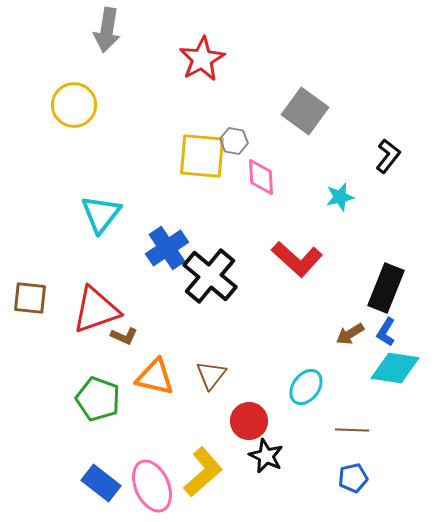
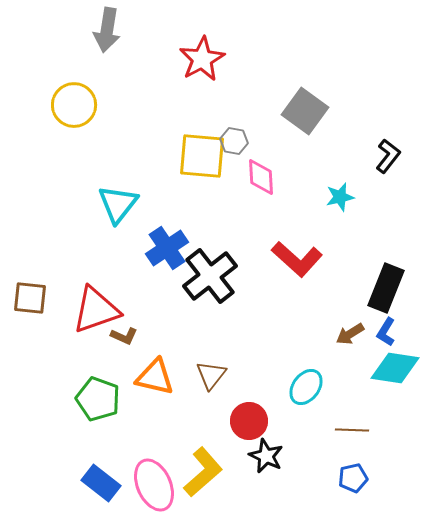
cyan triangle: moved 17 px right, 10 px up
black cross: rotated 12 degrees clockwise
pink ellipse: moved 2 px right, 1 px up
